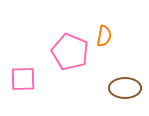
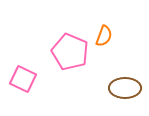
orange semicircle: rotated 10 degrees clockwise
pink square: rotated 28 degrees clockwise
